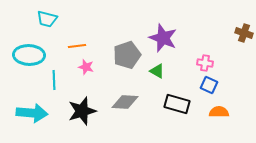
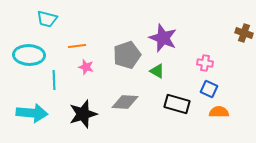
blue square: moved 4 px down
black star: moved 1 px right, 3 px down
